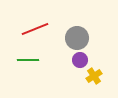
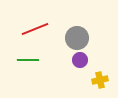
yellow cross: moved 6 px right, 4 px down; rotated 21 degrees clockwise
